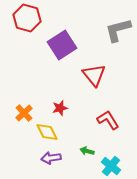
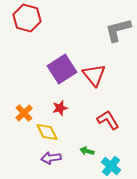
purple square: moved 24 px down
